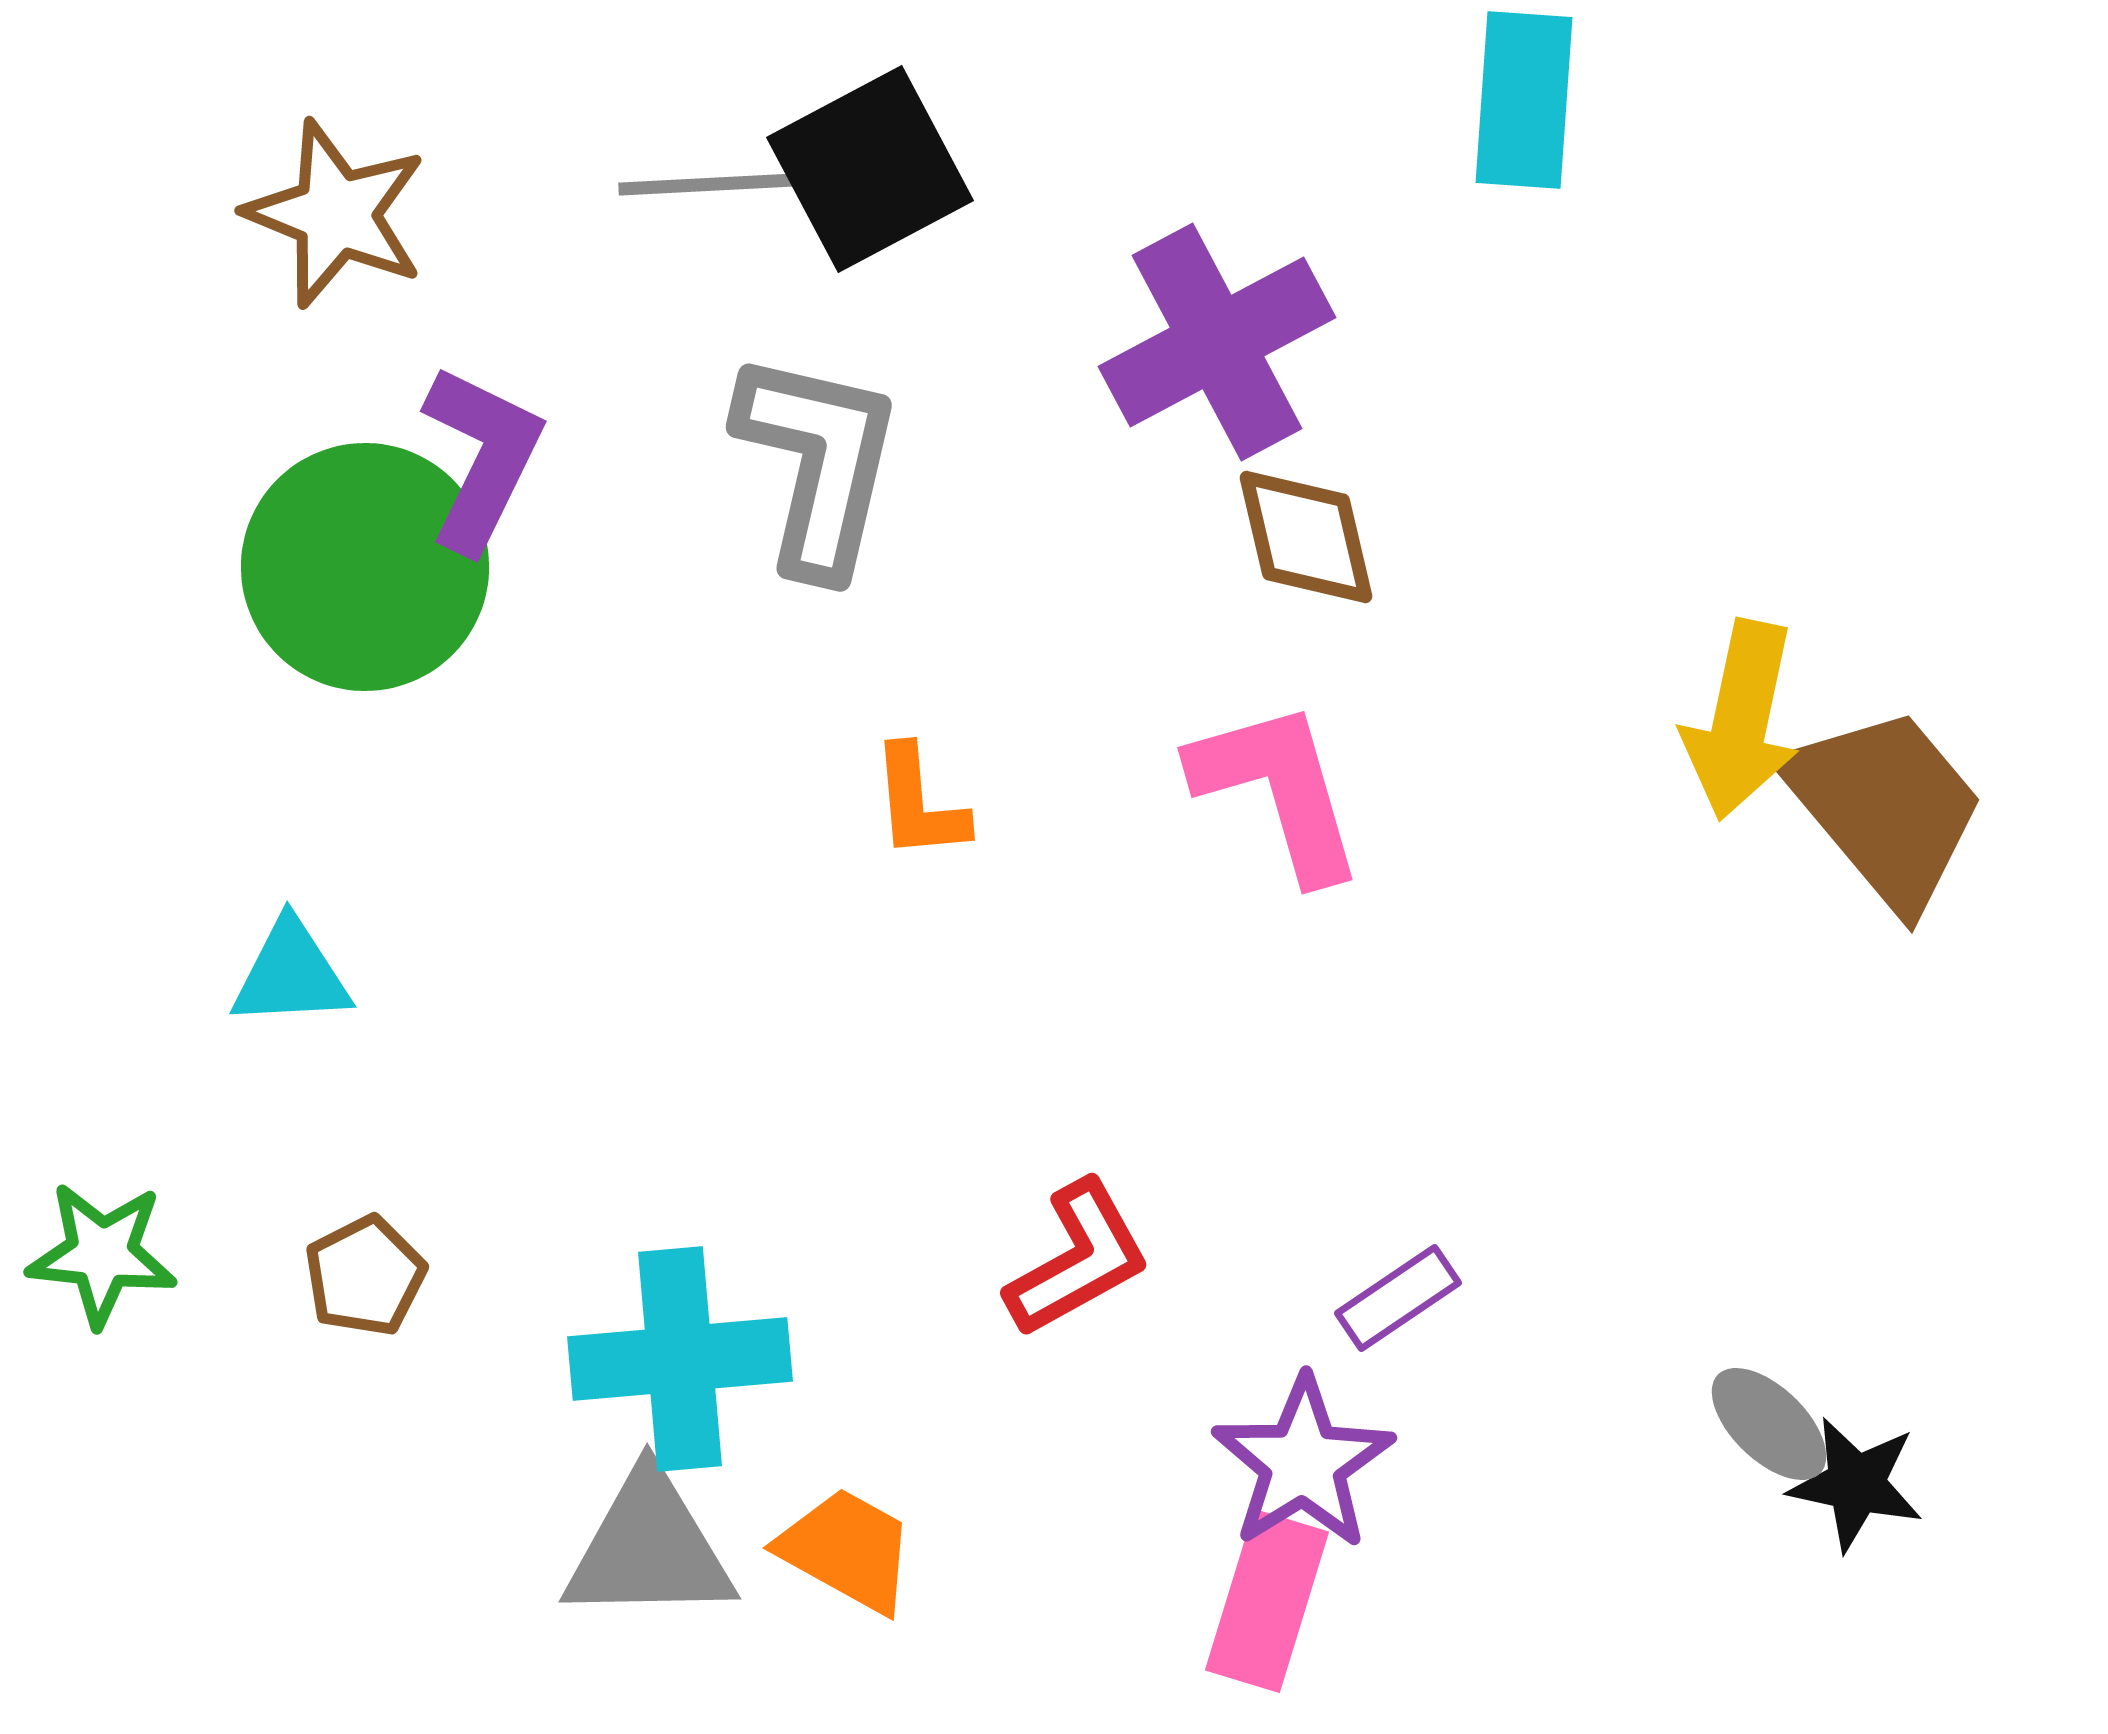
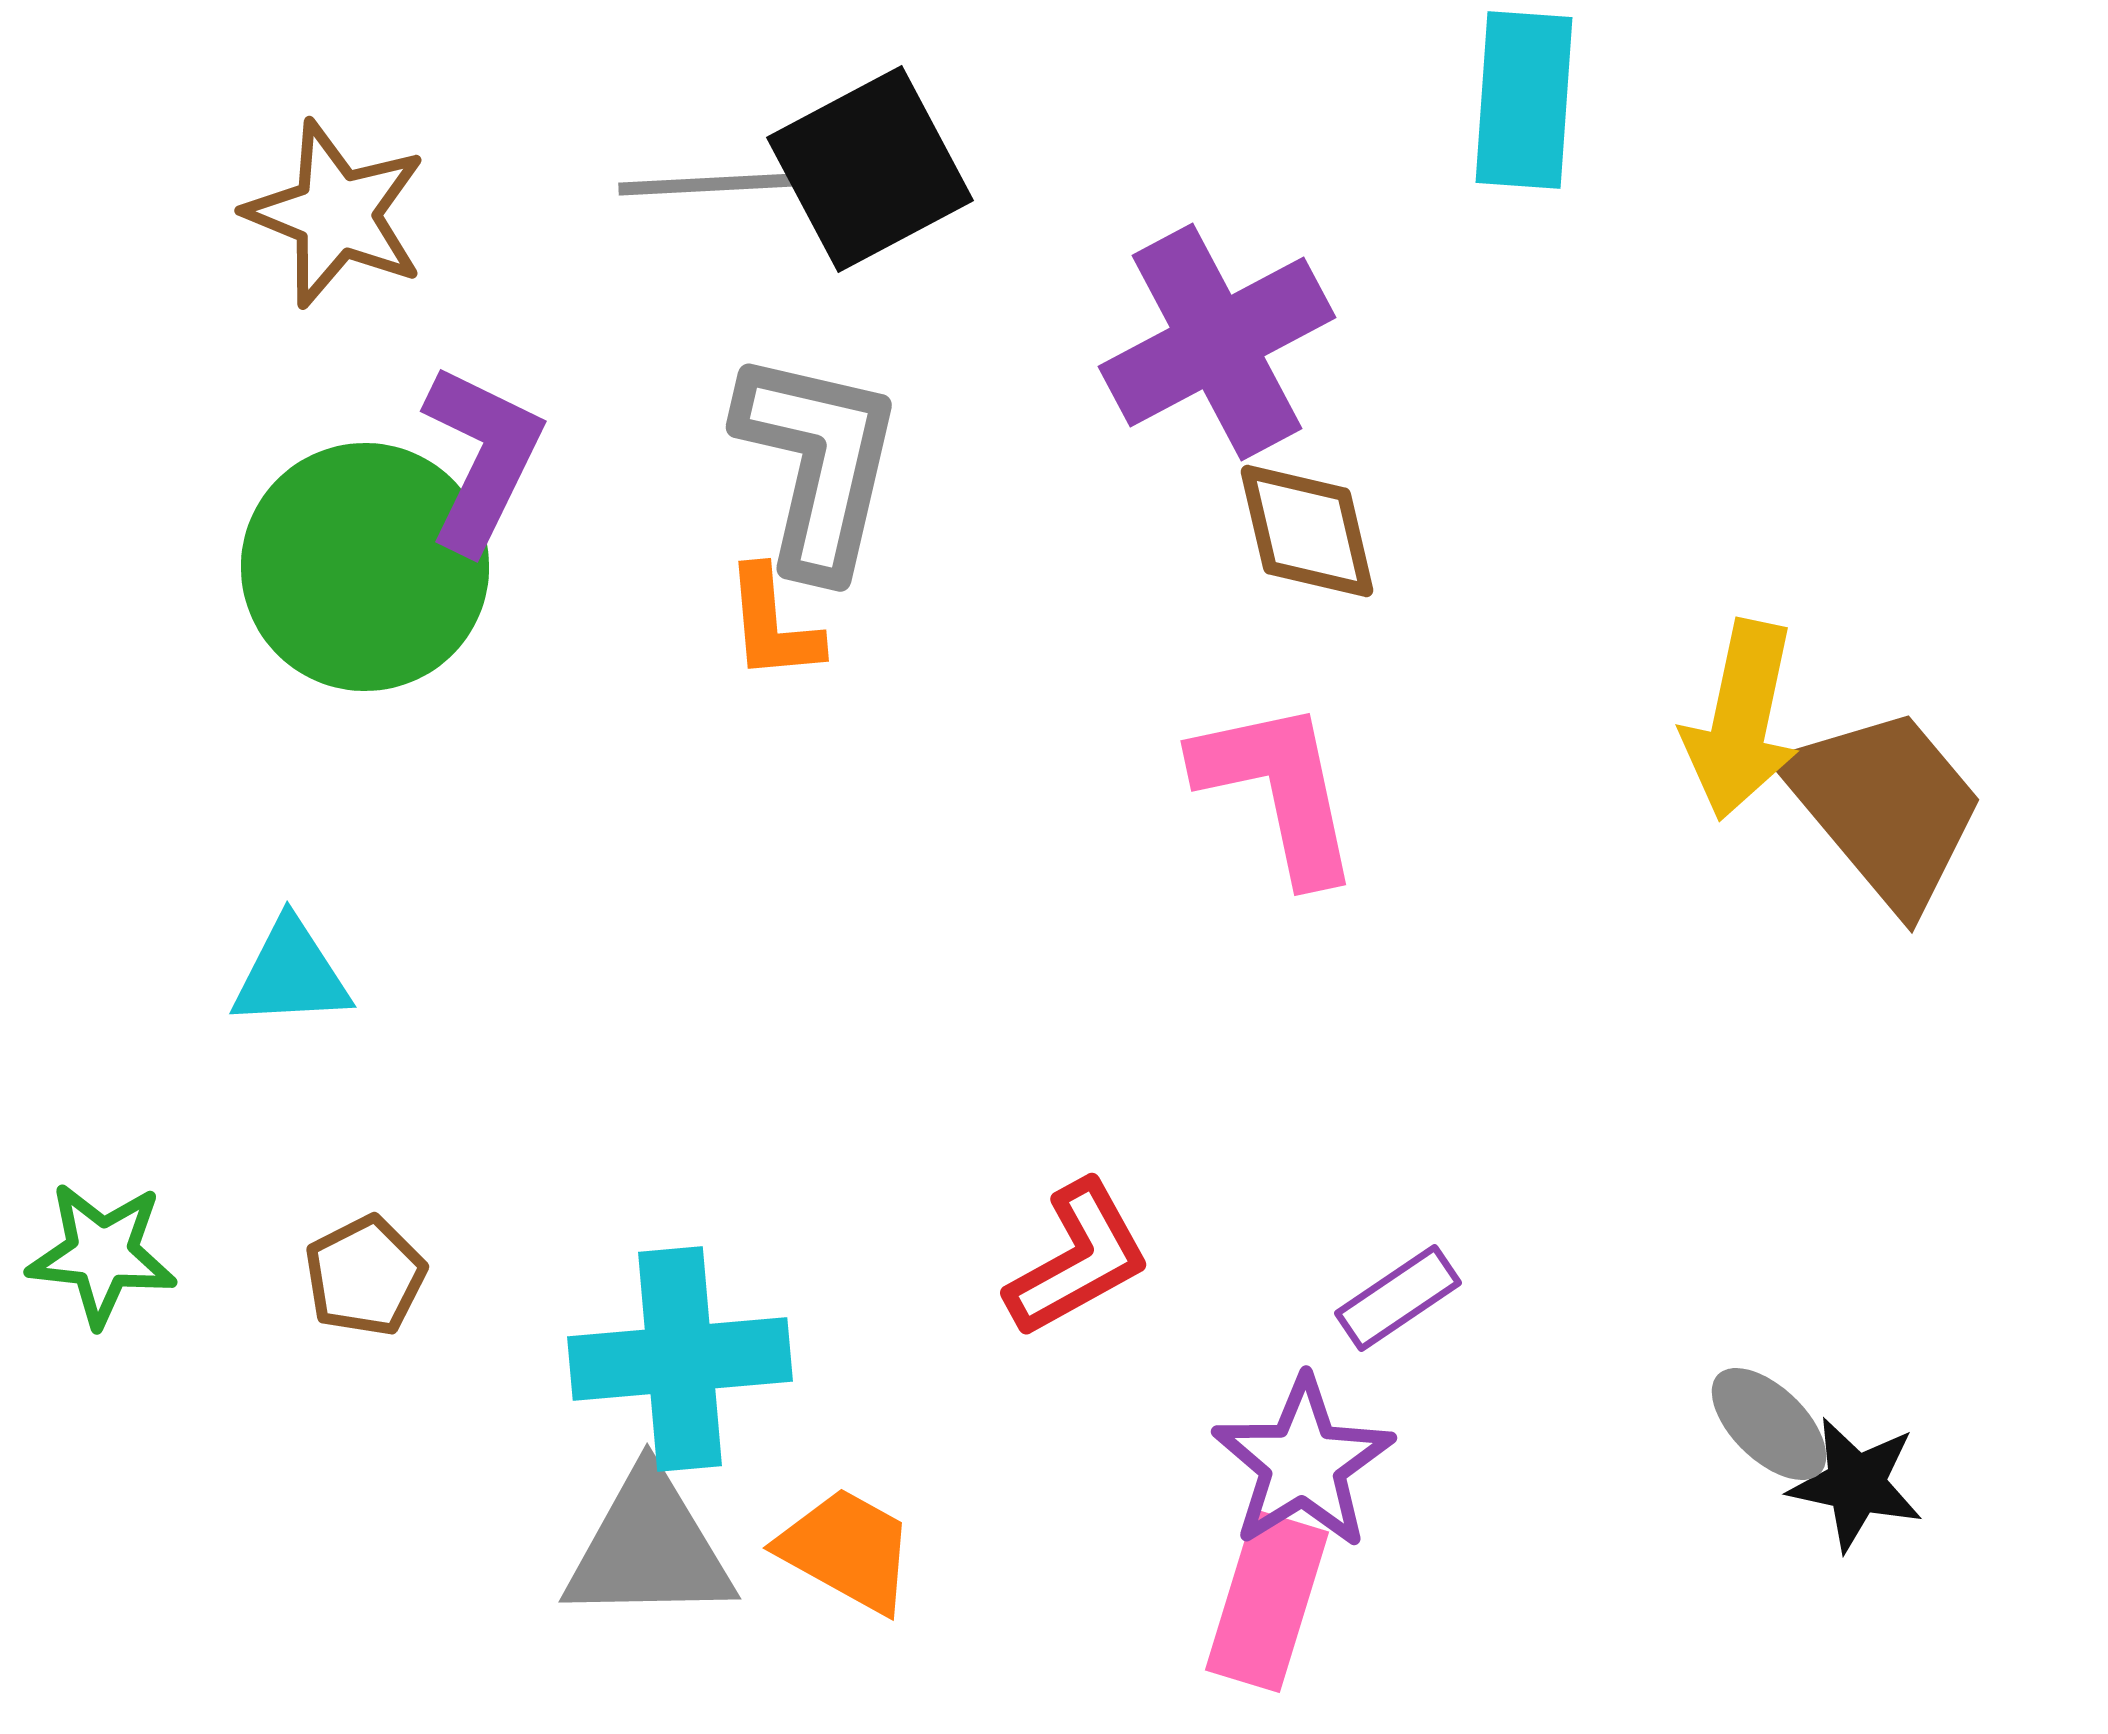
brown diamond: moved 1 px right, 6 px up
pink L-shape: rotated 4 degrees clockwise
orange L-shape: moved 146 px left, 179 px up
